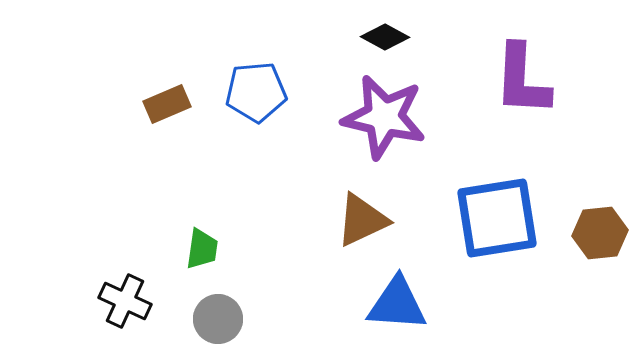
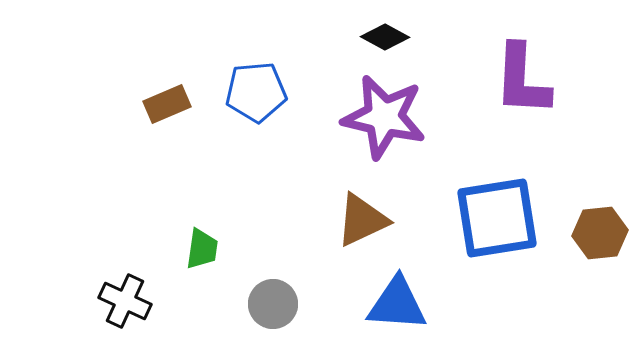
gray circle: moved 55 px right, 15 px up
